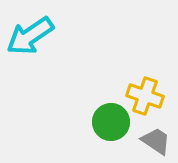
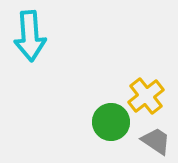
cyan arrow: rotated 60 degrees counterclockwise
yellow cross: moved 1 px right; rotated 33 degrees clockwise
